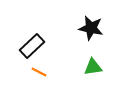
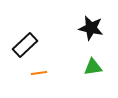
black rectangle: moved 7 px left, 1 px up
orange line: moved 1 px down; rotated 35 degrees counterclockwise
